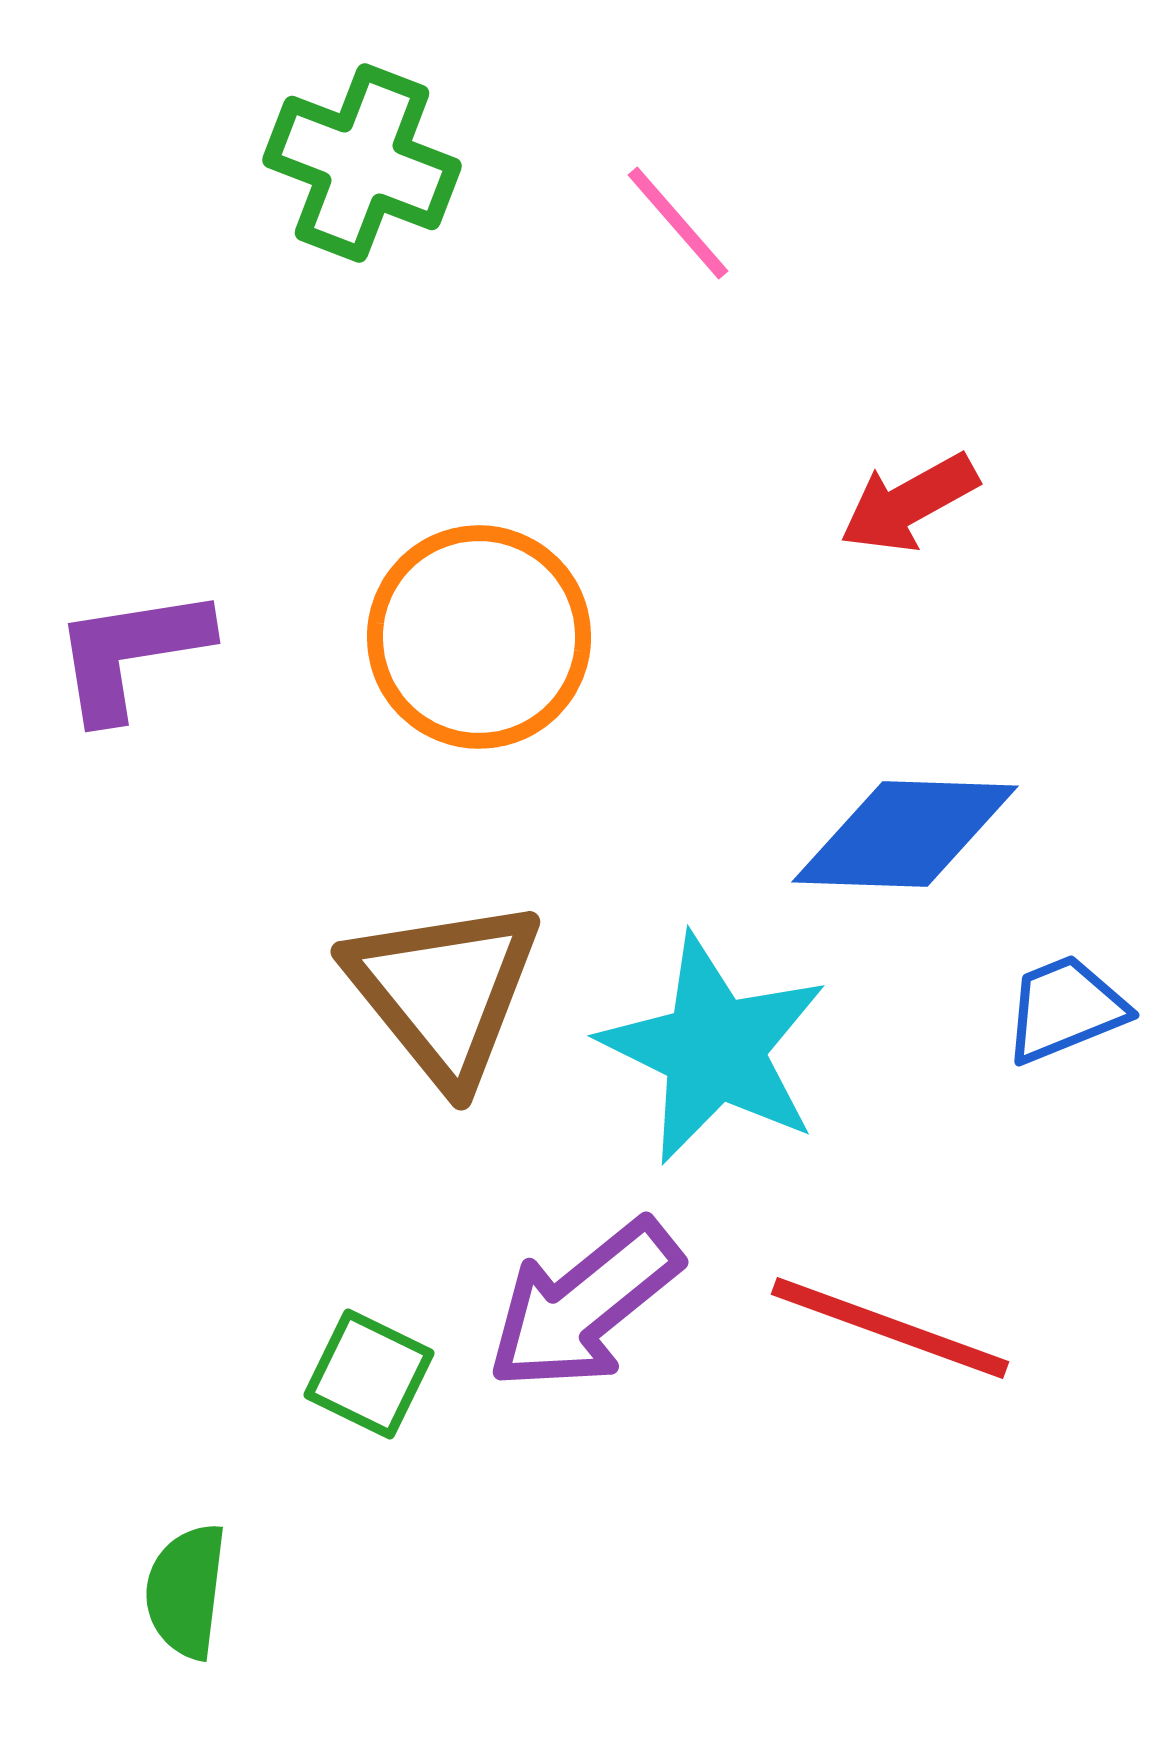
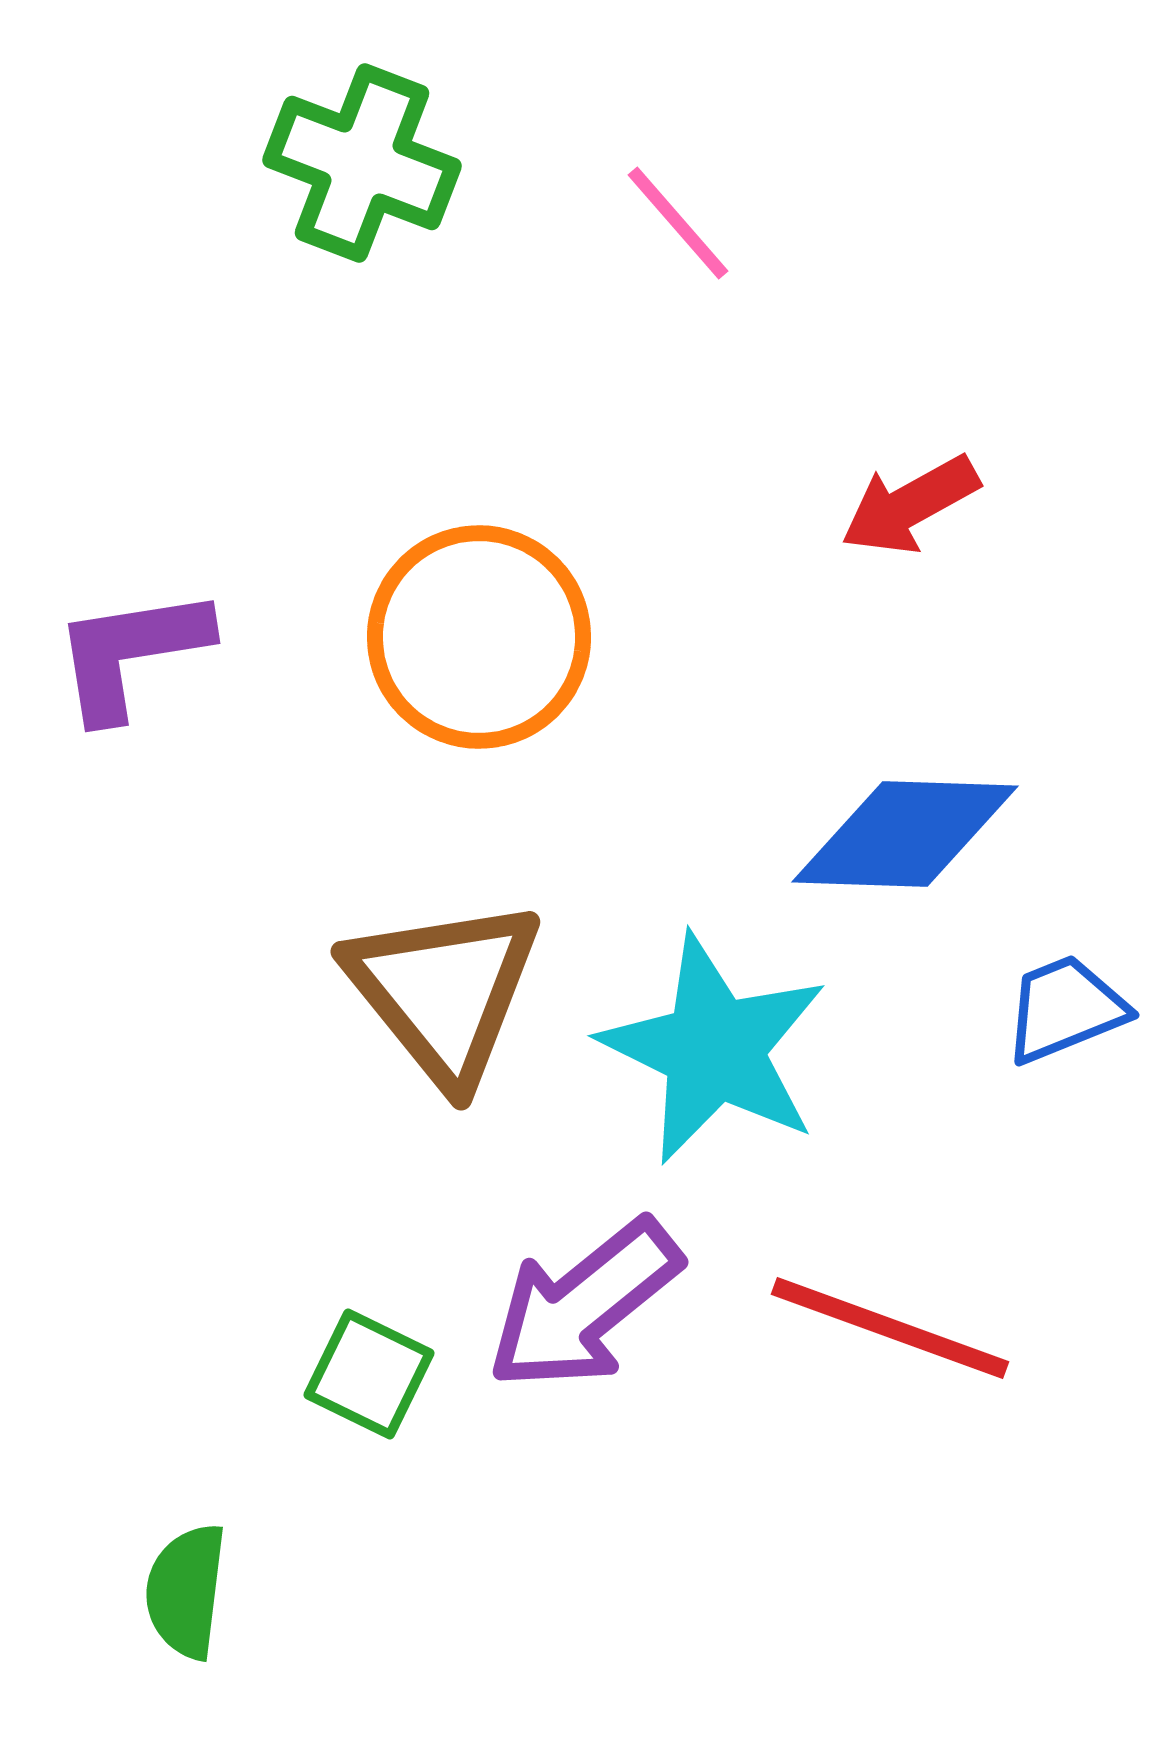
red arrow: moved 1 px right, 2 px down
